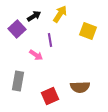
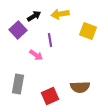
yellow arrow: rotated 132 degrees counterclockwise
purple square: moved 1 px right, 1 px down
gray rectangle: moved 3 px down
